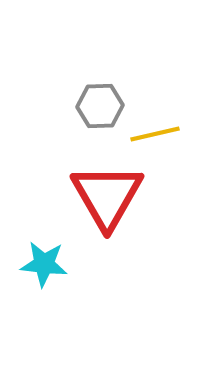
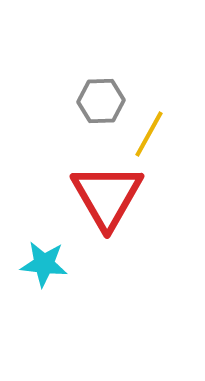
gray hexagon: moved 1 px right, 5 px up
yellow line: moved 6 px left; rotated 48 degrees counterclockwise
